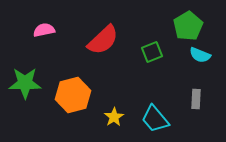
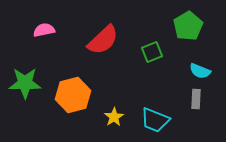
cyan semicircle: moved 16 px down
cyan trapezoid: moved 1 px down; rotated 28 degrees counterclockwise
